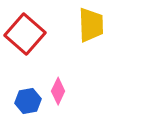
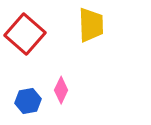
pink diamond: moved 3 px right, 1 px up
